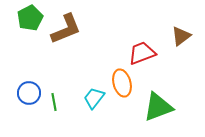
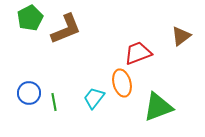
red trapezoid: moved 4 px left
